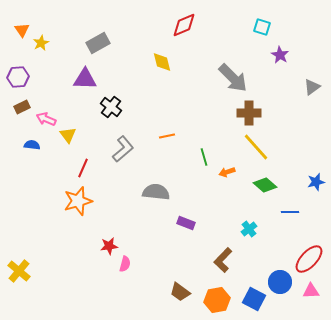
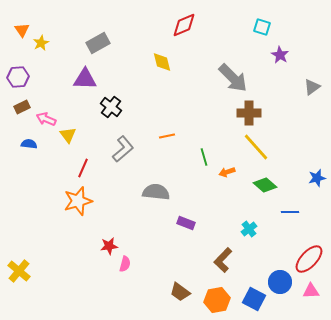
blue semicircle: moved 3 px left, 1 px up
blue star: moved 1 px right, 4 px up
